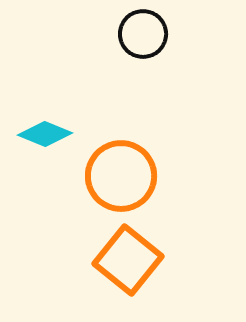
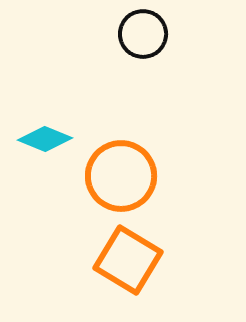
cyan diamond: moved 5 px down
orange square: rotated 8 degrees counterclockwise
